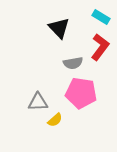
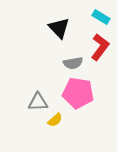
pink pentagon: moved 3 px left
